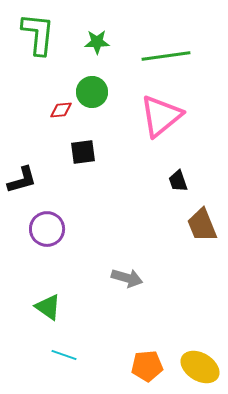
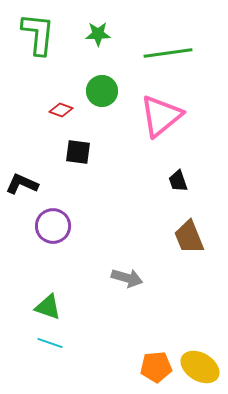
green star: moved 1 px right, 8 px up
green line: moved 2 px right, 3 px up
green circle: moved 10 px right, 1 px up
red diamond: rotated 25 degrees clockwise
black square: moved 5 px left; rotated 16 degrees clockwise
black L-shape: moved 4 px down; rotated 140 degrees counterclockwise
brown trapezoid: moved 13 px left, 12 px down
purple circle: moved 6 px right, 3 px up
green triangle: rotated 16 degrees counterclockwise
cyan line: moved 14 px left, 12 px up
orange pentagon: moved 9 px right, 1 px down
